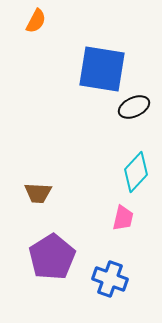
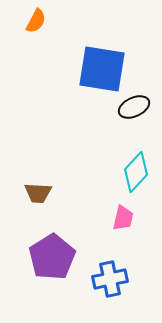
blue cross: rotated 32 degrees counterclockwise
